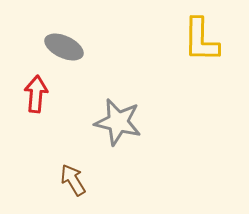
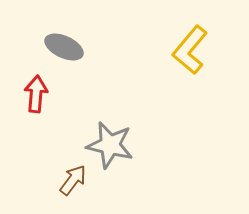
yellow L-shape: moved 11 px left, 10 px down; rotated 39 degrees clockwise
gray star: moved 8 px left, 23 px down
brown arrow: rotated 68 degrees clockwise
